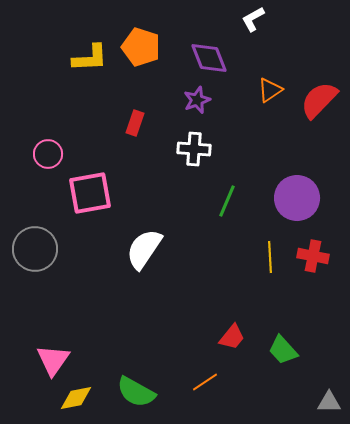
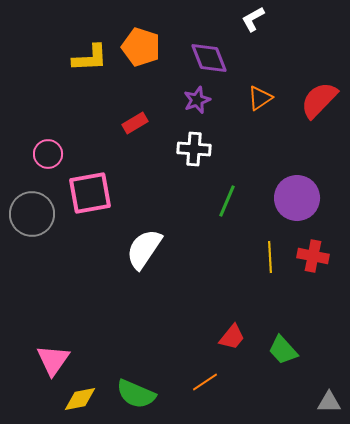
orange triangle: moved 10 px left, 8 px down
red rectangle: rotated 40 degrees clockwise
gray circle: moved 3 px left, 35 px up
green semicircle: moved 2 px down; rotated 6 degrees counterclockwise
yellow diamond: moved 4 px right, 1 px down
